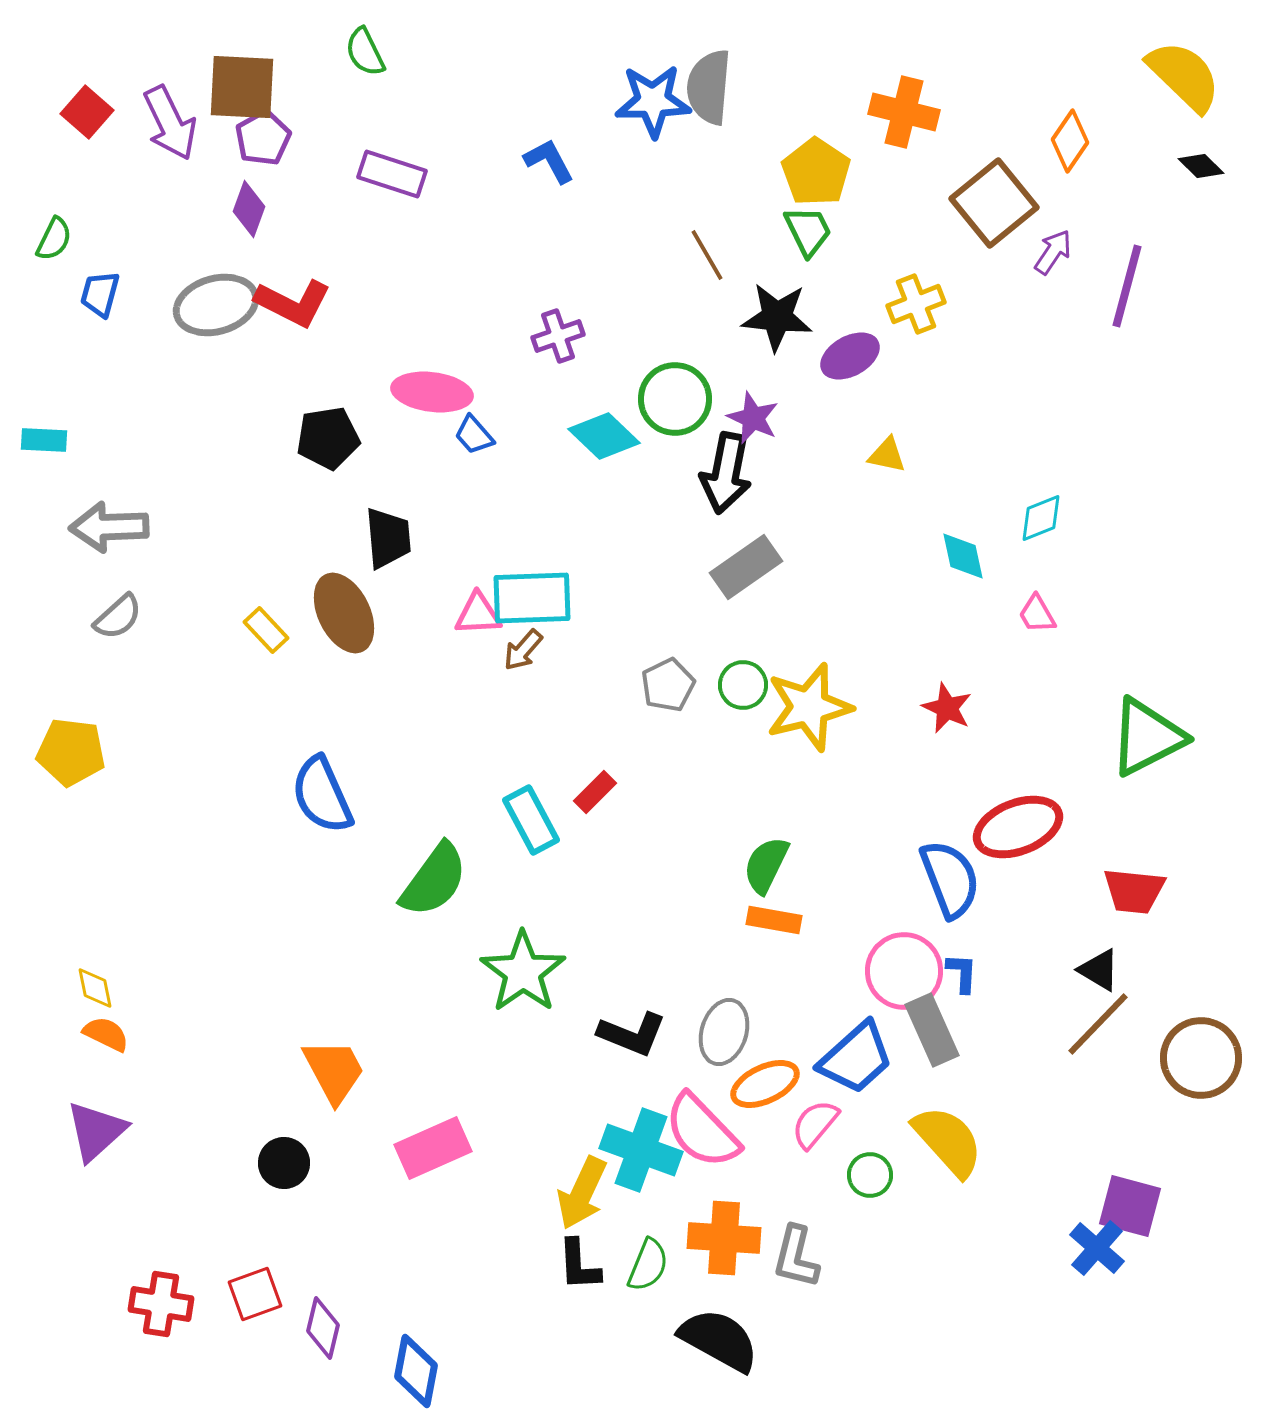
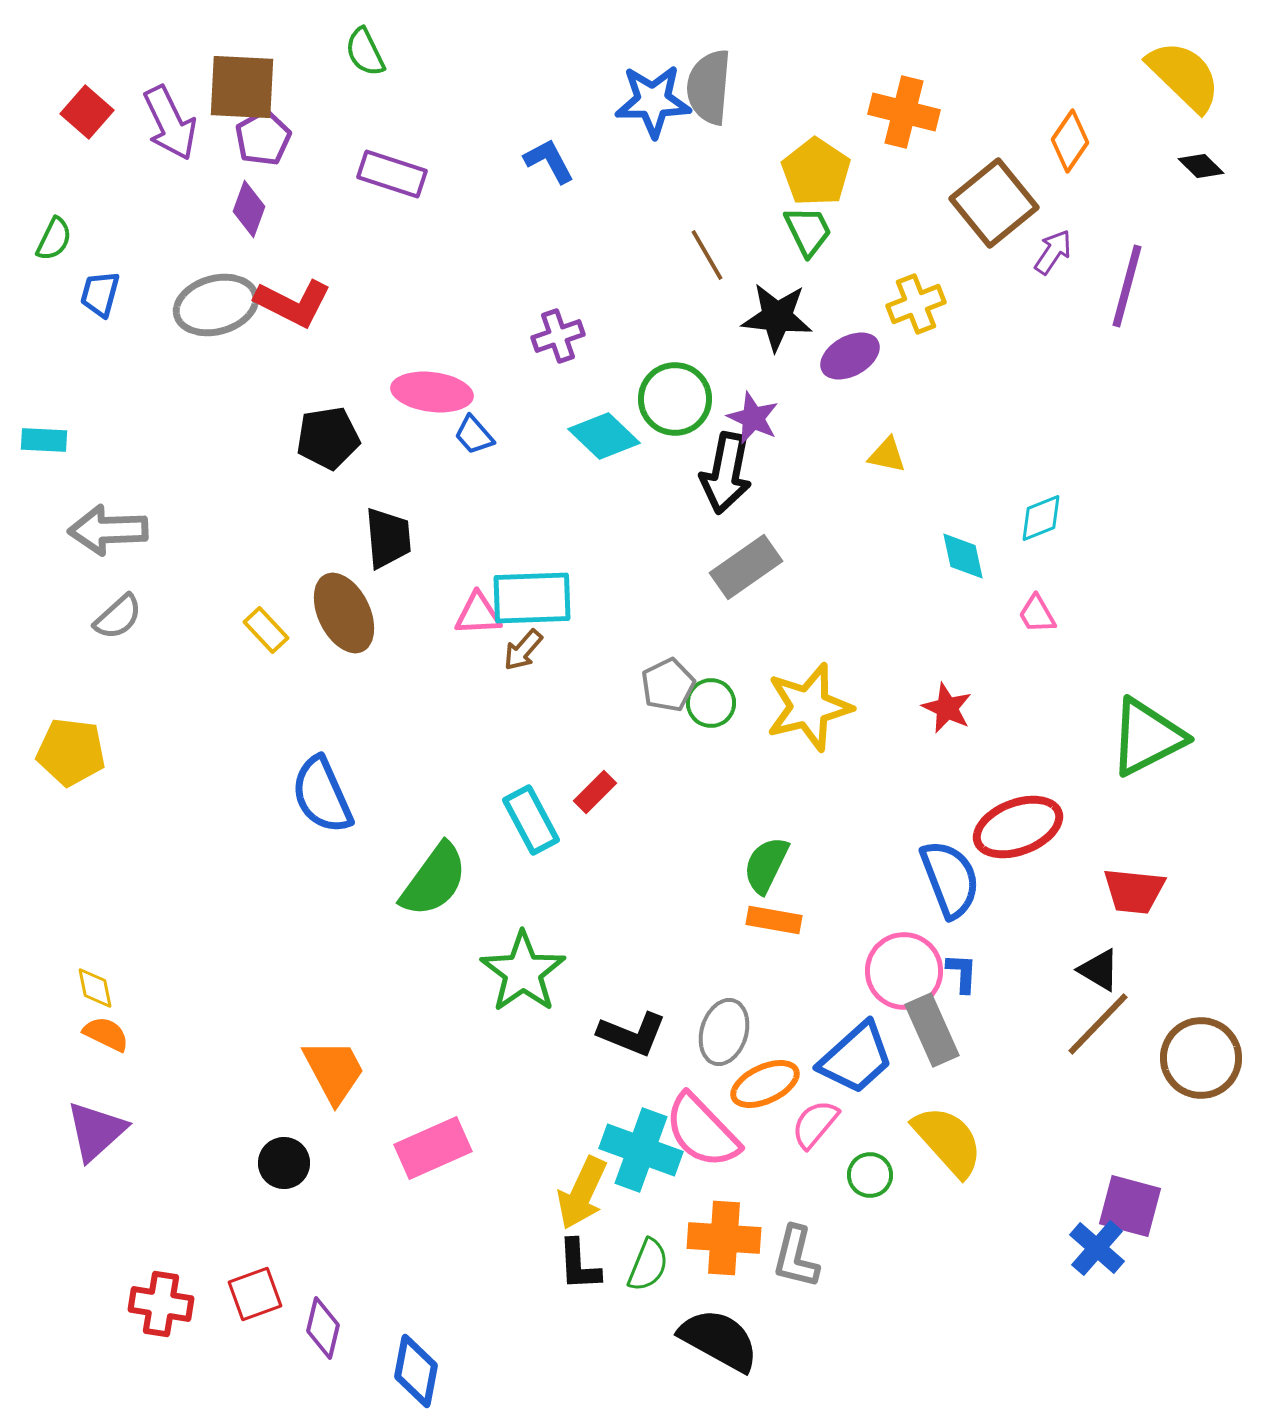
gray arrow at (109, 527): moved 1 px left, 3 px down
green circle at (743, 685): moved 32 px left, 18 px down
